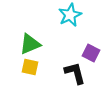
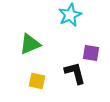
purple square: rotated 18 degrees counterclockwise
yellow square: moved 7 px right, 14 px down
